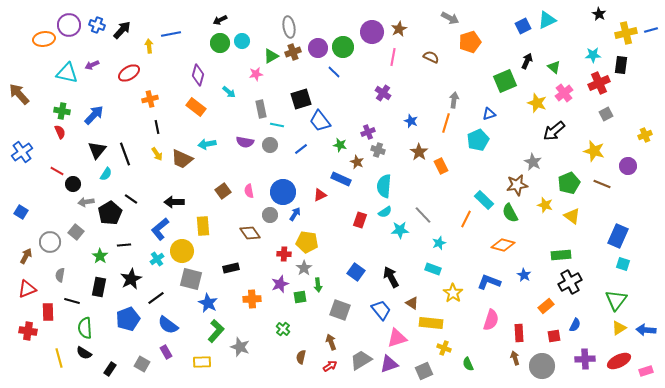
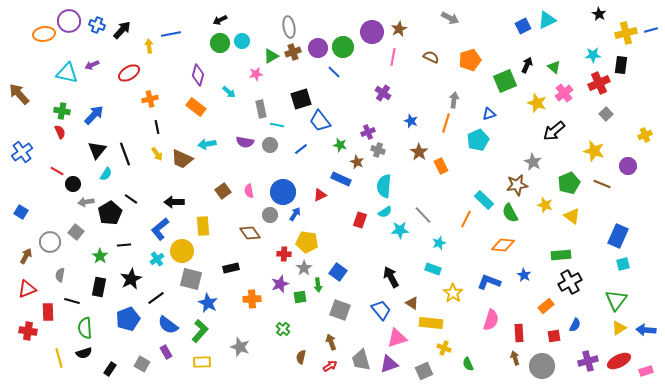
purple circle at (69, 25): moved 4 px up
orange ellipse at (44, 39): moved 5 px up
orange pentagon at (470, 42): moved 18 px down
black arrow at (527, 61): moved 4 px down
gray square at (606, 114): rotated 16 degrees counterclockwise
orange diamond at (503, 245): rotated 10 degrees counterclockwise
cyan square at (623, 264): rotated 32 degrees counterclockwise
blue square at (356, 272): moved 18 px left
green L-shape at (216, 331): moved 16 px left
black semicircle at (84, 353): rotated 49 degrees counterclockwise
purple cross at (585, 359): moved 3 px right, 2 px down; rotated 12 degrees counterclockwise
gray trapezoid at (361, 360): rotated 75 degrees counterclockwise
